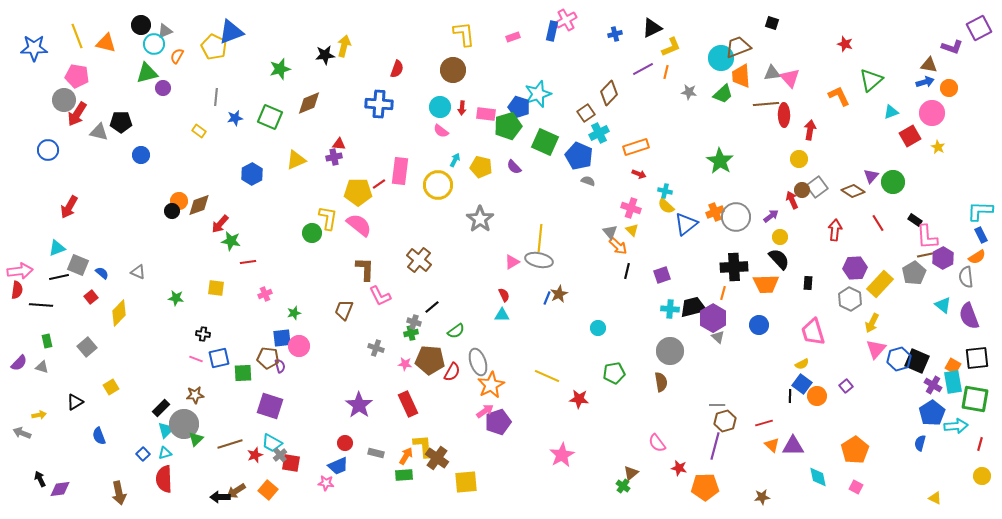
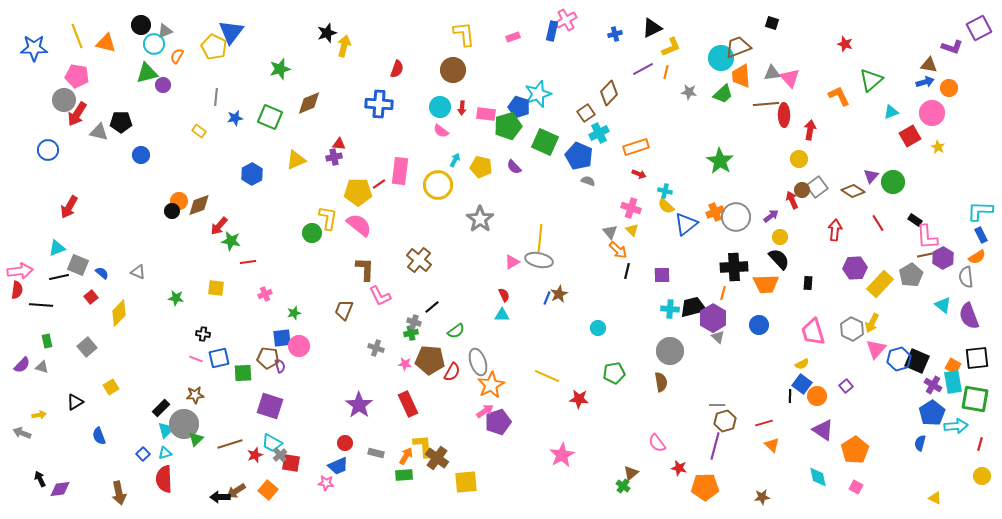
blue triangle at (231, 32): rotated 32 degrees counterclockwise
black star at (325, 55): moved 2 px right, 22 px up; rotated 12 degrees counterclockwise
purple circle at (163, 88): moved 3 px up
red arrow at (220, 224): moved 1 px left, 2 px down
orange arrow at (618, 246): moved 4 px down
gray pentagon at (914, 273): moved 3 px left, 2 px down
purple square at (662, 275): rotated 18 degrees clockwise
gray hexagon at (850, 299): moved 2 px right, 30 px down
purple semicircle at (19, 363): moved 3 px right, 2 px down
purple triangle at (793, 446): moved 30 px right, 16 px up; rotated 35 degrees clockwise
